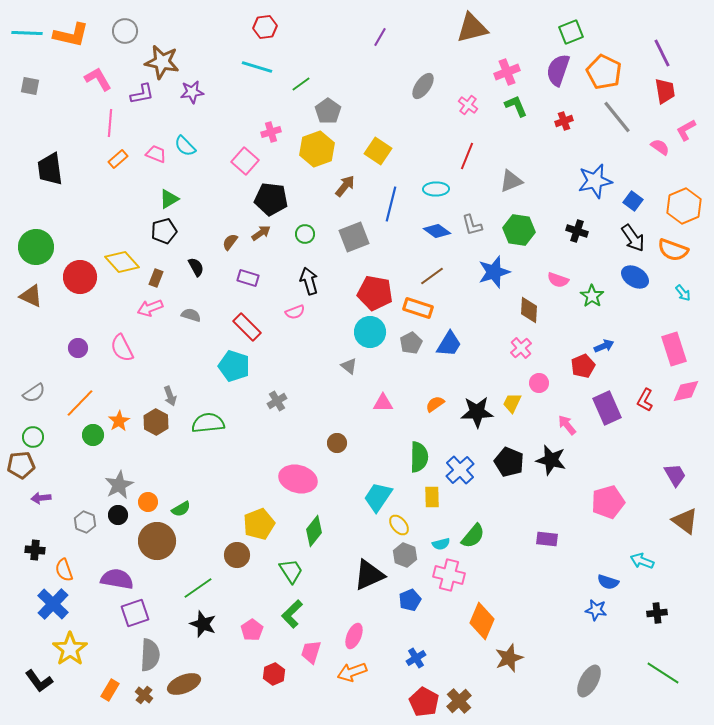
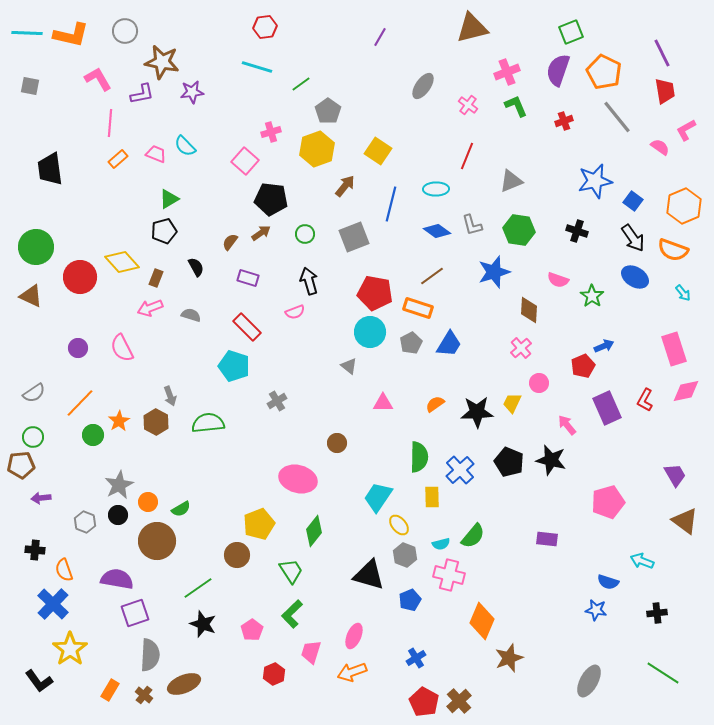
black triangle at (369, 575): rotated 40 degrees clockwise
